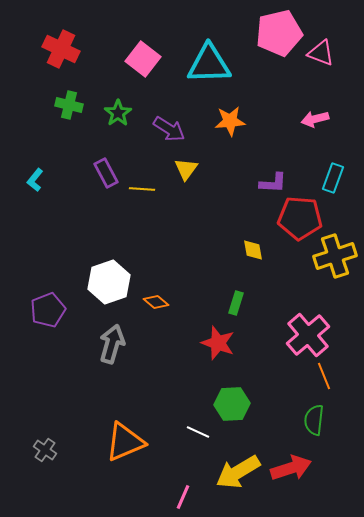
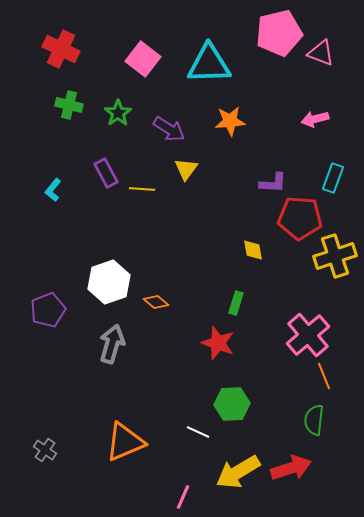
cyan L-shape: moved 18 px right, 10 px down
